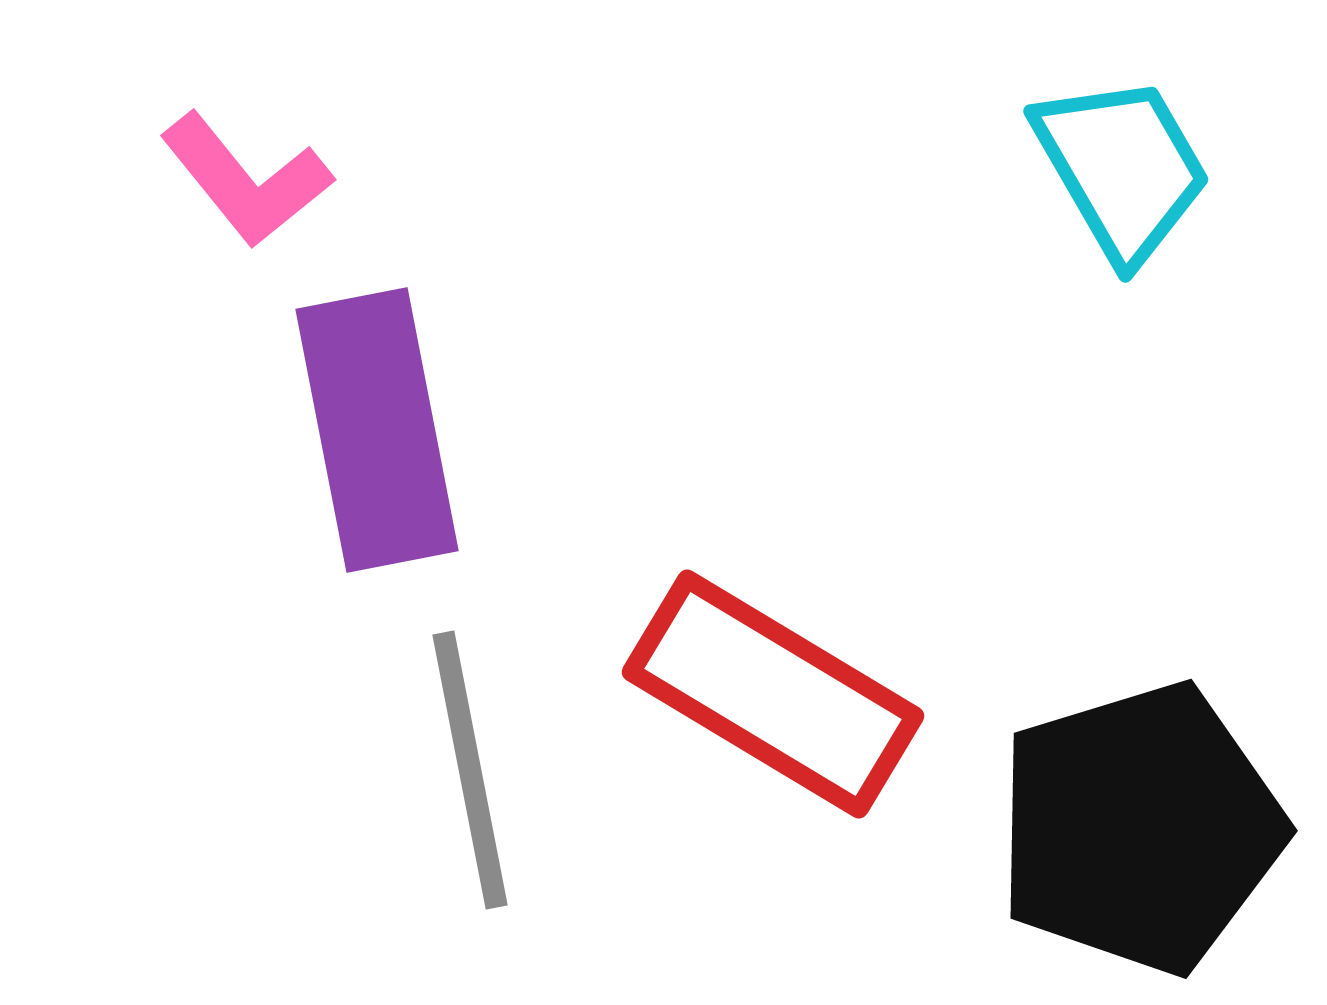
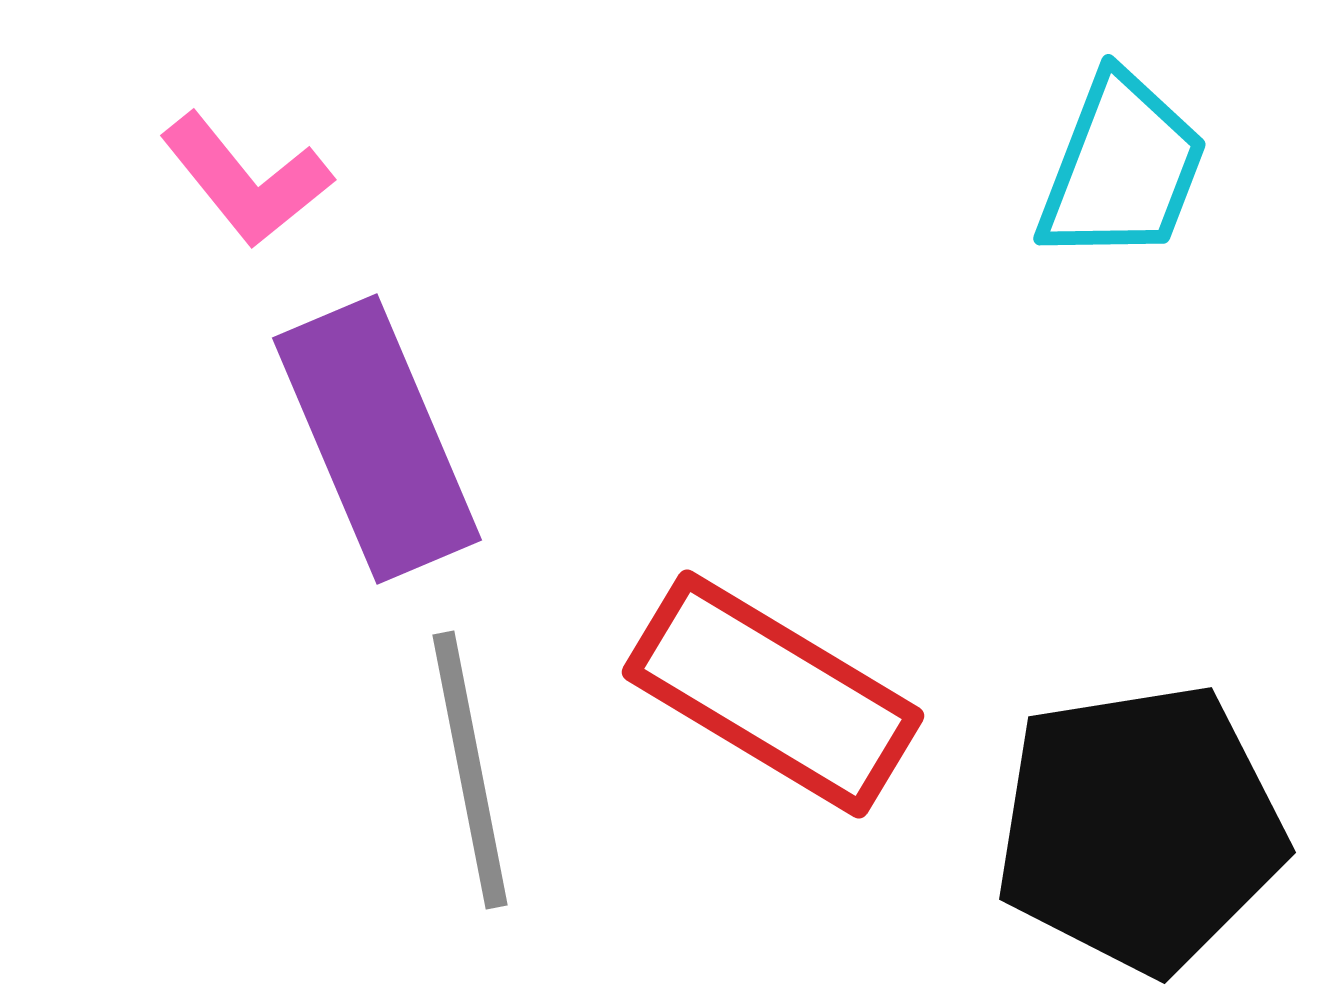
cyan trapezoid: rotated 51 degrees clockwise
purple rectangle: moved 9 px down; rotated 12 degrees counterclockwise
black pentagon: rotated 8 degrees clockwise
